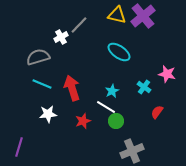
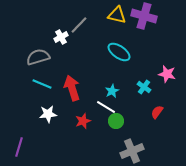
purple cross: moved 1 px right; rotated 35 degrees counterclockwise
